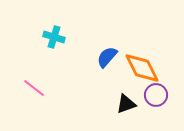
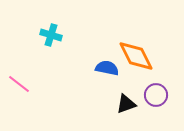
cyan cross: moved 3 px left, 2 px up
blue semicircle: moved 11 px down; rotated 60 degrees clockwise
orange diamond: moved 6 px left, 12 px up
pink line: moved 15 px left, 4 px up
